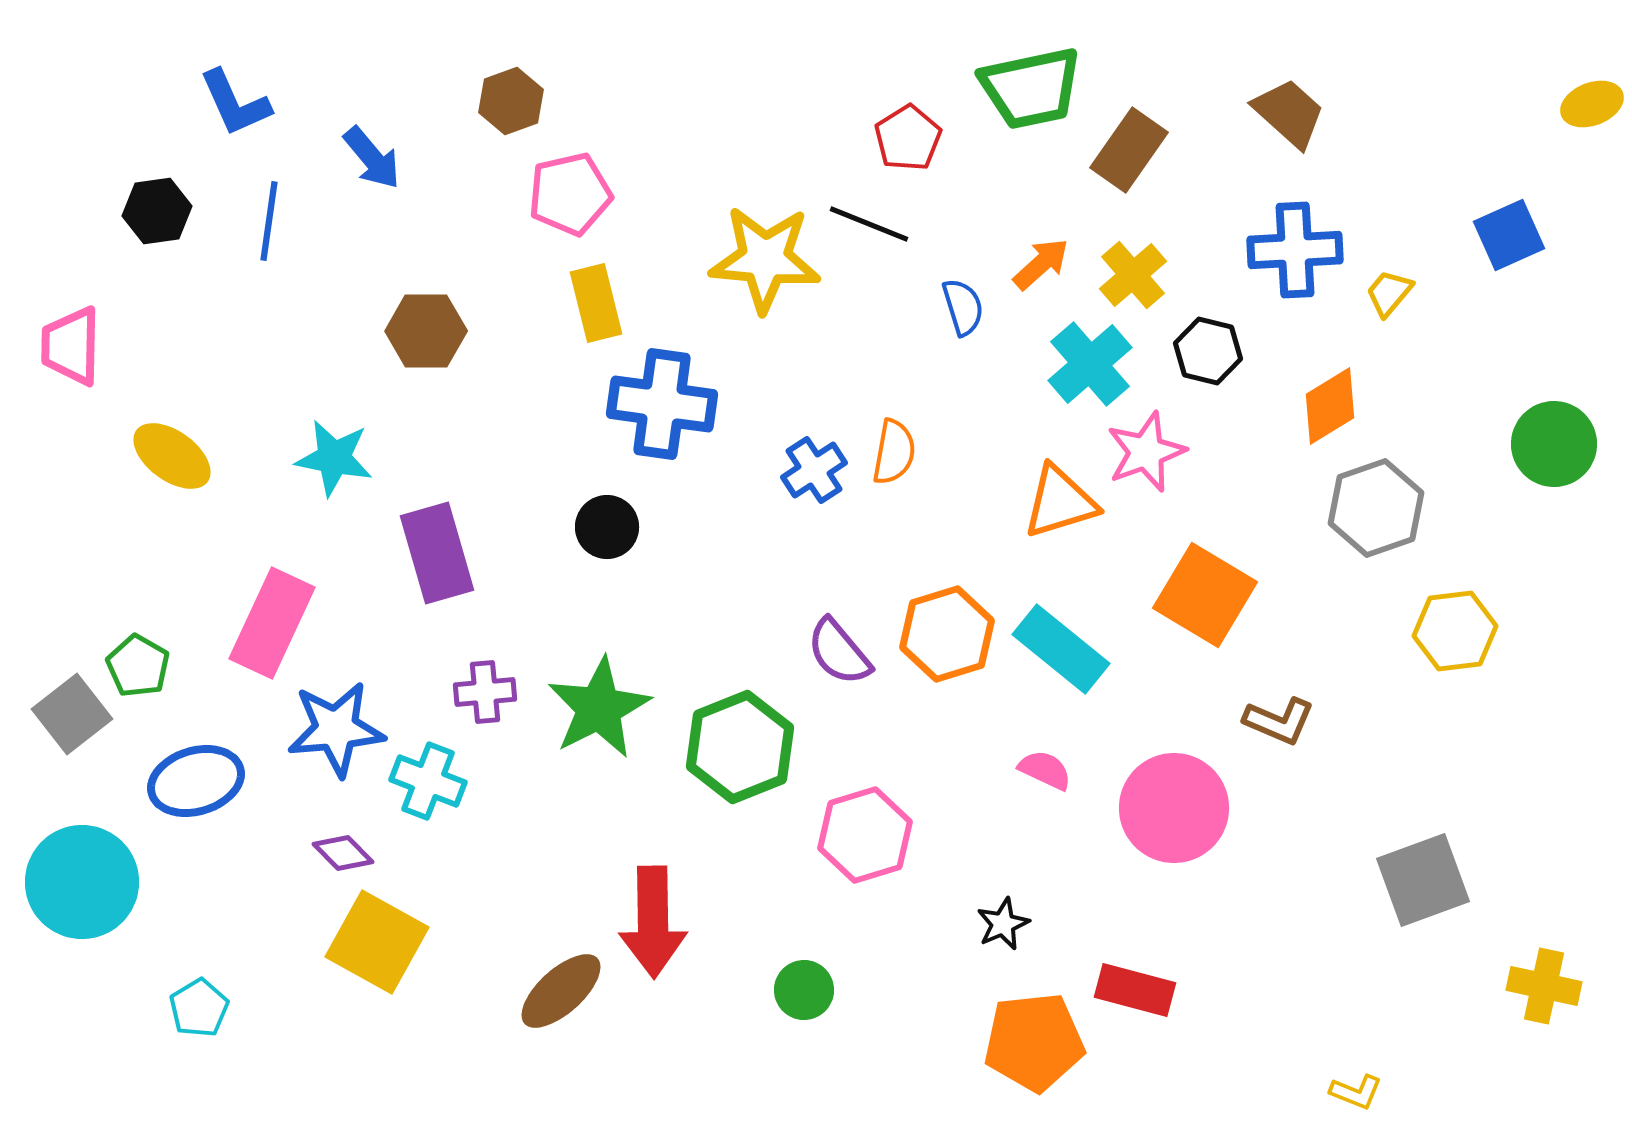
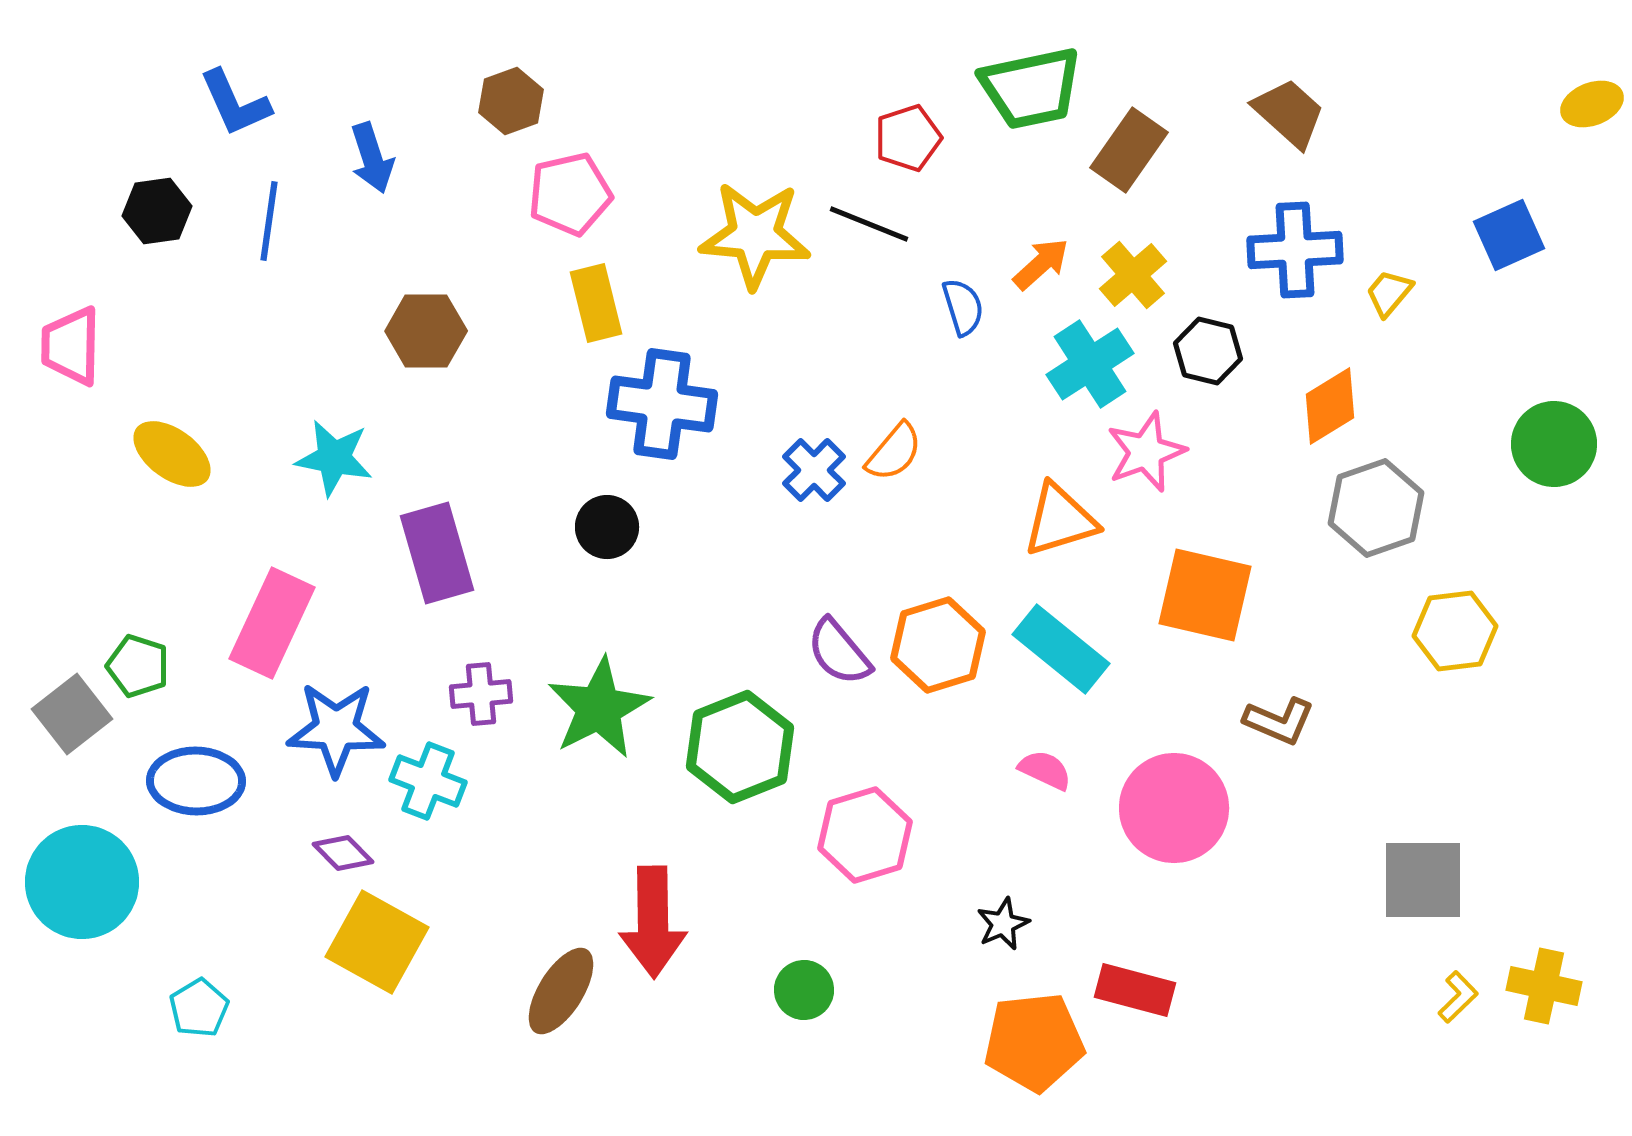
red pentagon at (908, 138): rotated 14 degrees clockwise
blue arrow at (372, 158): rotated 22 degrees clockwise
yellow star at (765, 259): moved 10 px left, 24 px up
cyan cross at (1090, 364): rotated 8 degrees clockwise
orange semicircle at (894, 452): rotated 30 degrees clockwise
yellow ellipse at (172, 456): moved 2 px up
blue cross at (814, 470): rotated 12 degrees counterclockwise
orange triangle at (1060, 502): moved 18 px down
orange square at (1205, 595): rotated 18 degrees counterclockwise
orange hexagon at (947, 634): moved 9 px left, 11 px down
green pentagon at (138, 666): rotated 12 degrees counterclockwise
purple cross at (485, 692): moved 4 px left, 2 px down
blue star at (336, 729): rotated 8 degrees clockwise
blue ellipse at (196, 781): rotated 18 degrees clockwise
gray square at (1423, 880): rotated 20 degrees clockwise
brown ellipse at (561, 991): rotated 16 degrees counterclockwise
yellow L-shape at (1356, 1092): moved 102 px right, 95 px up; rotated 66 degrees counterclockwise
